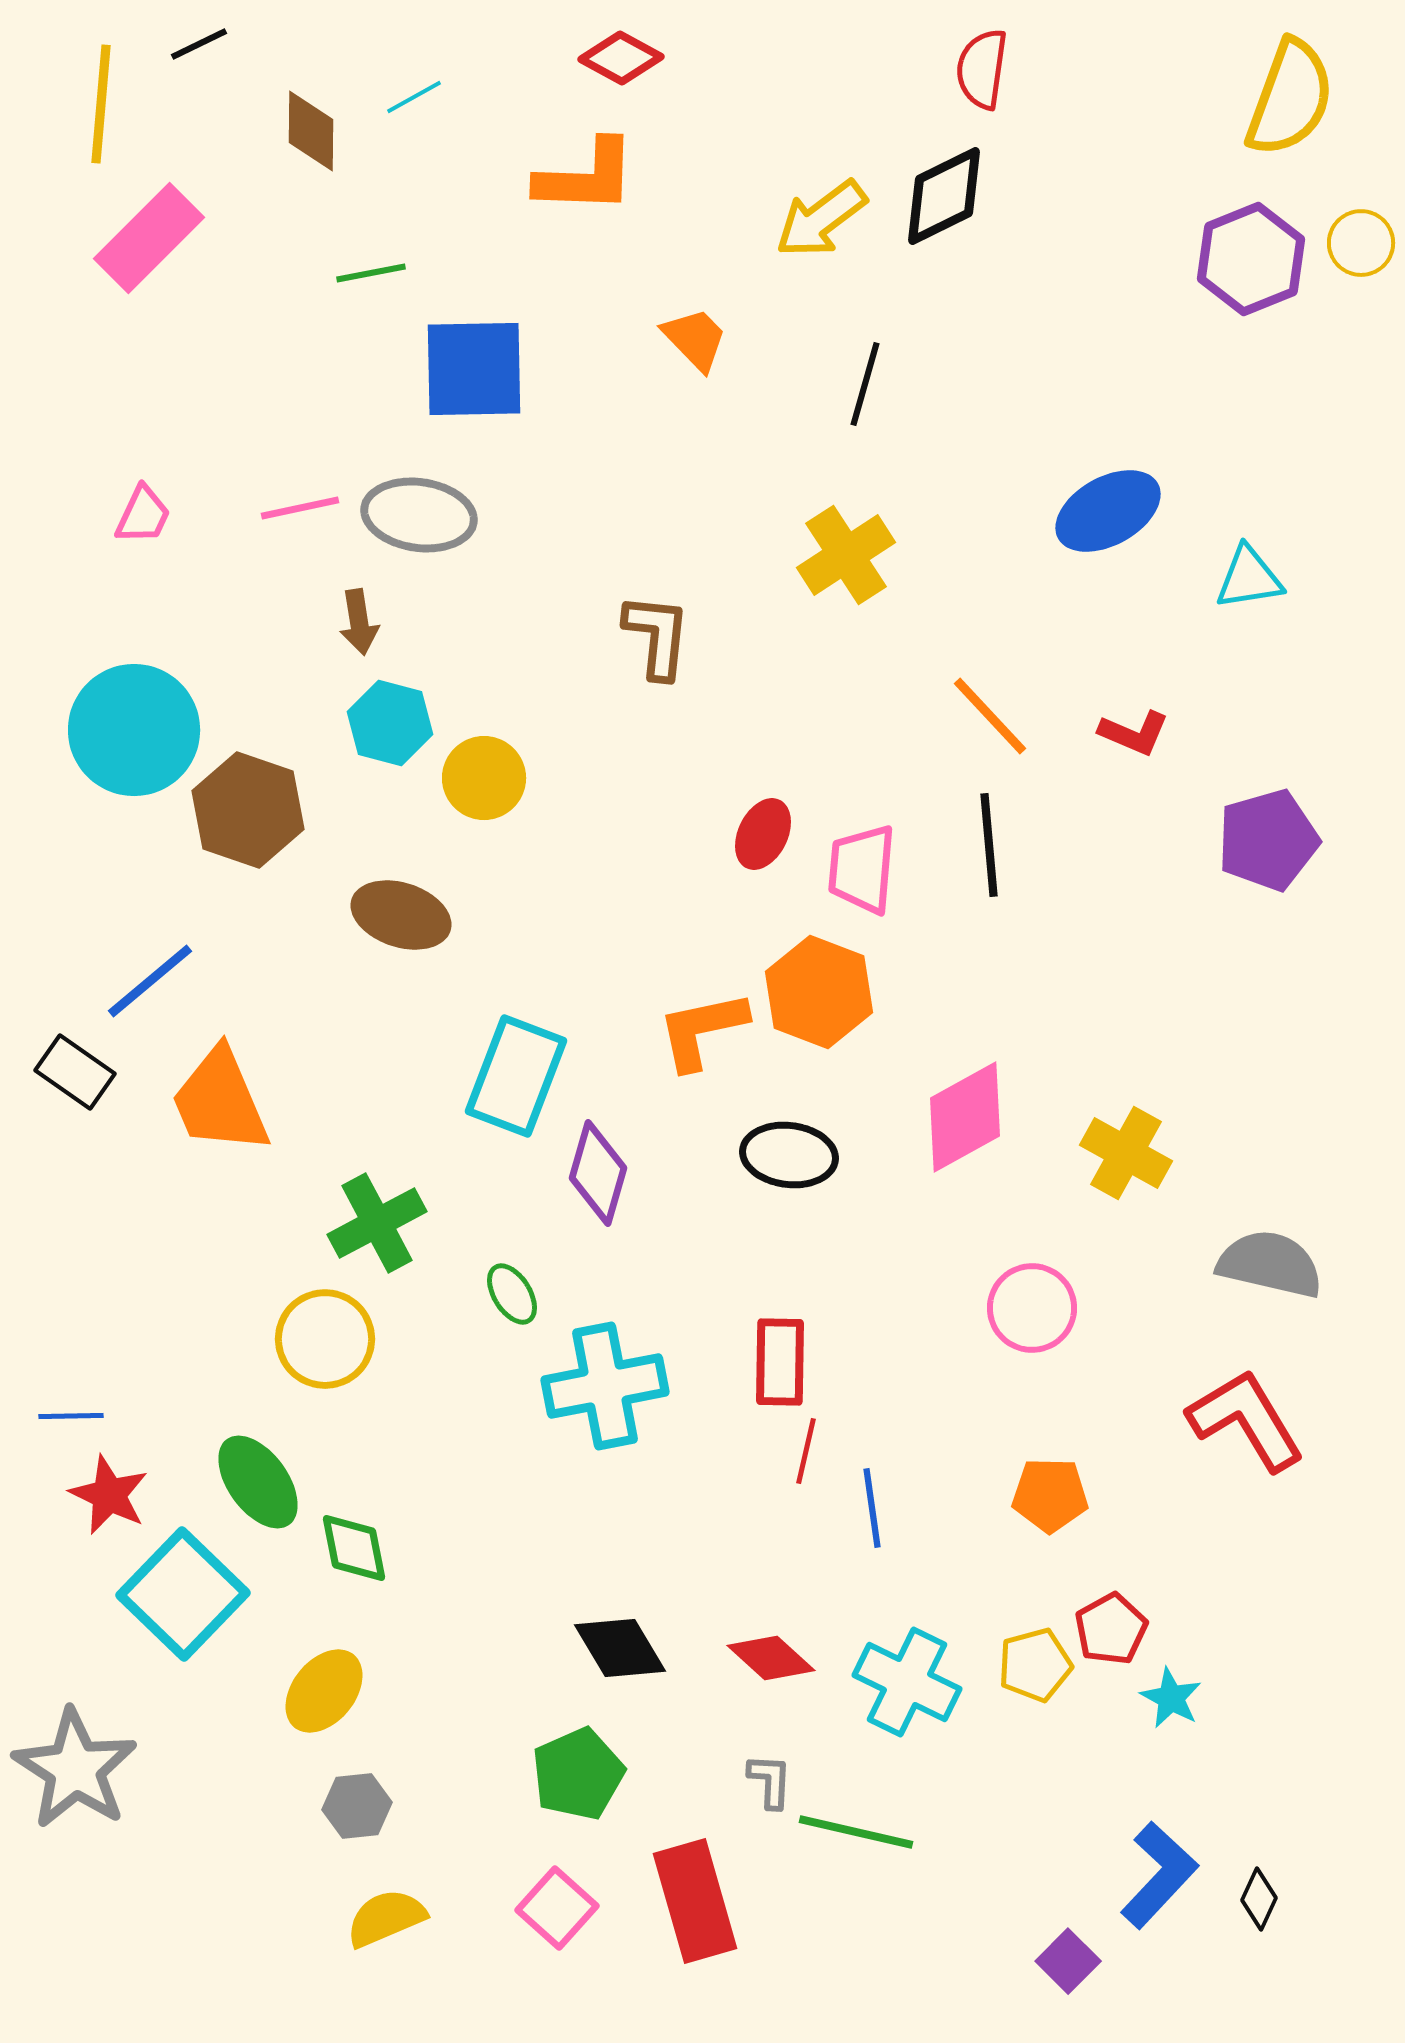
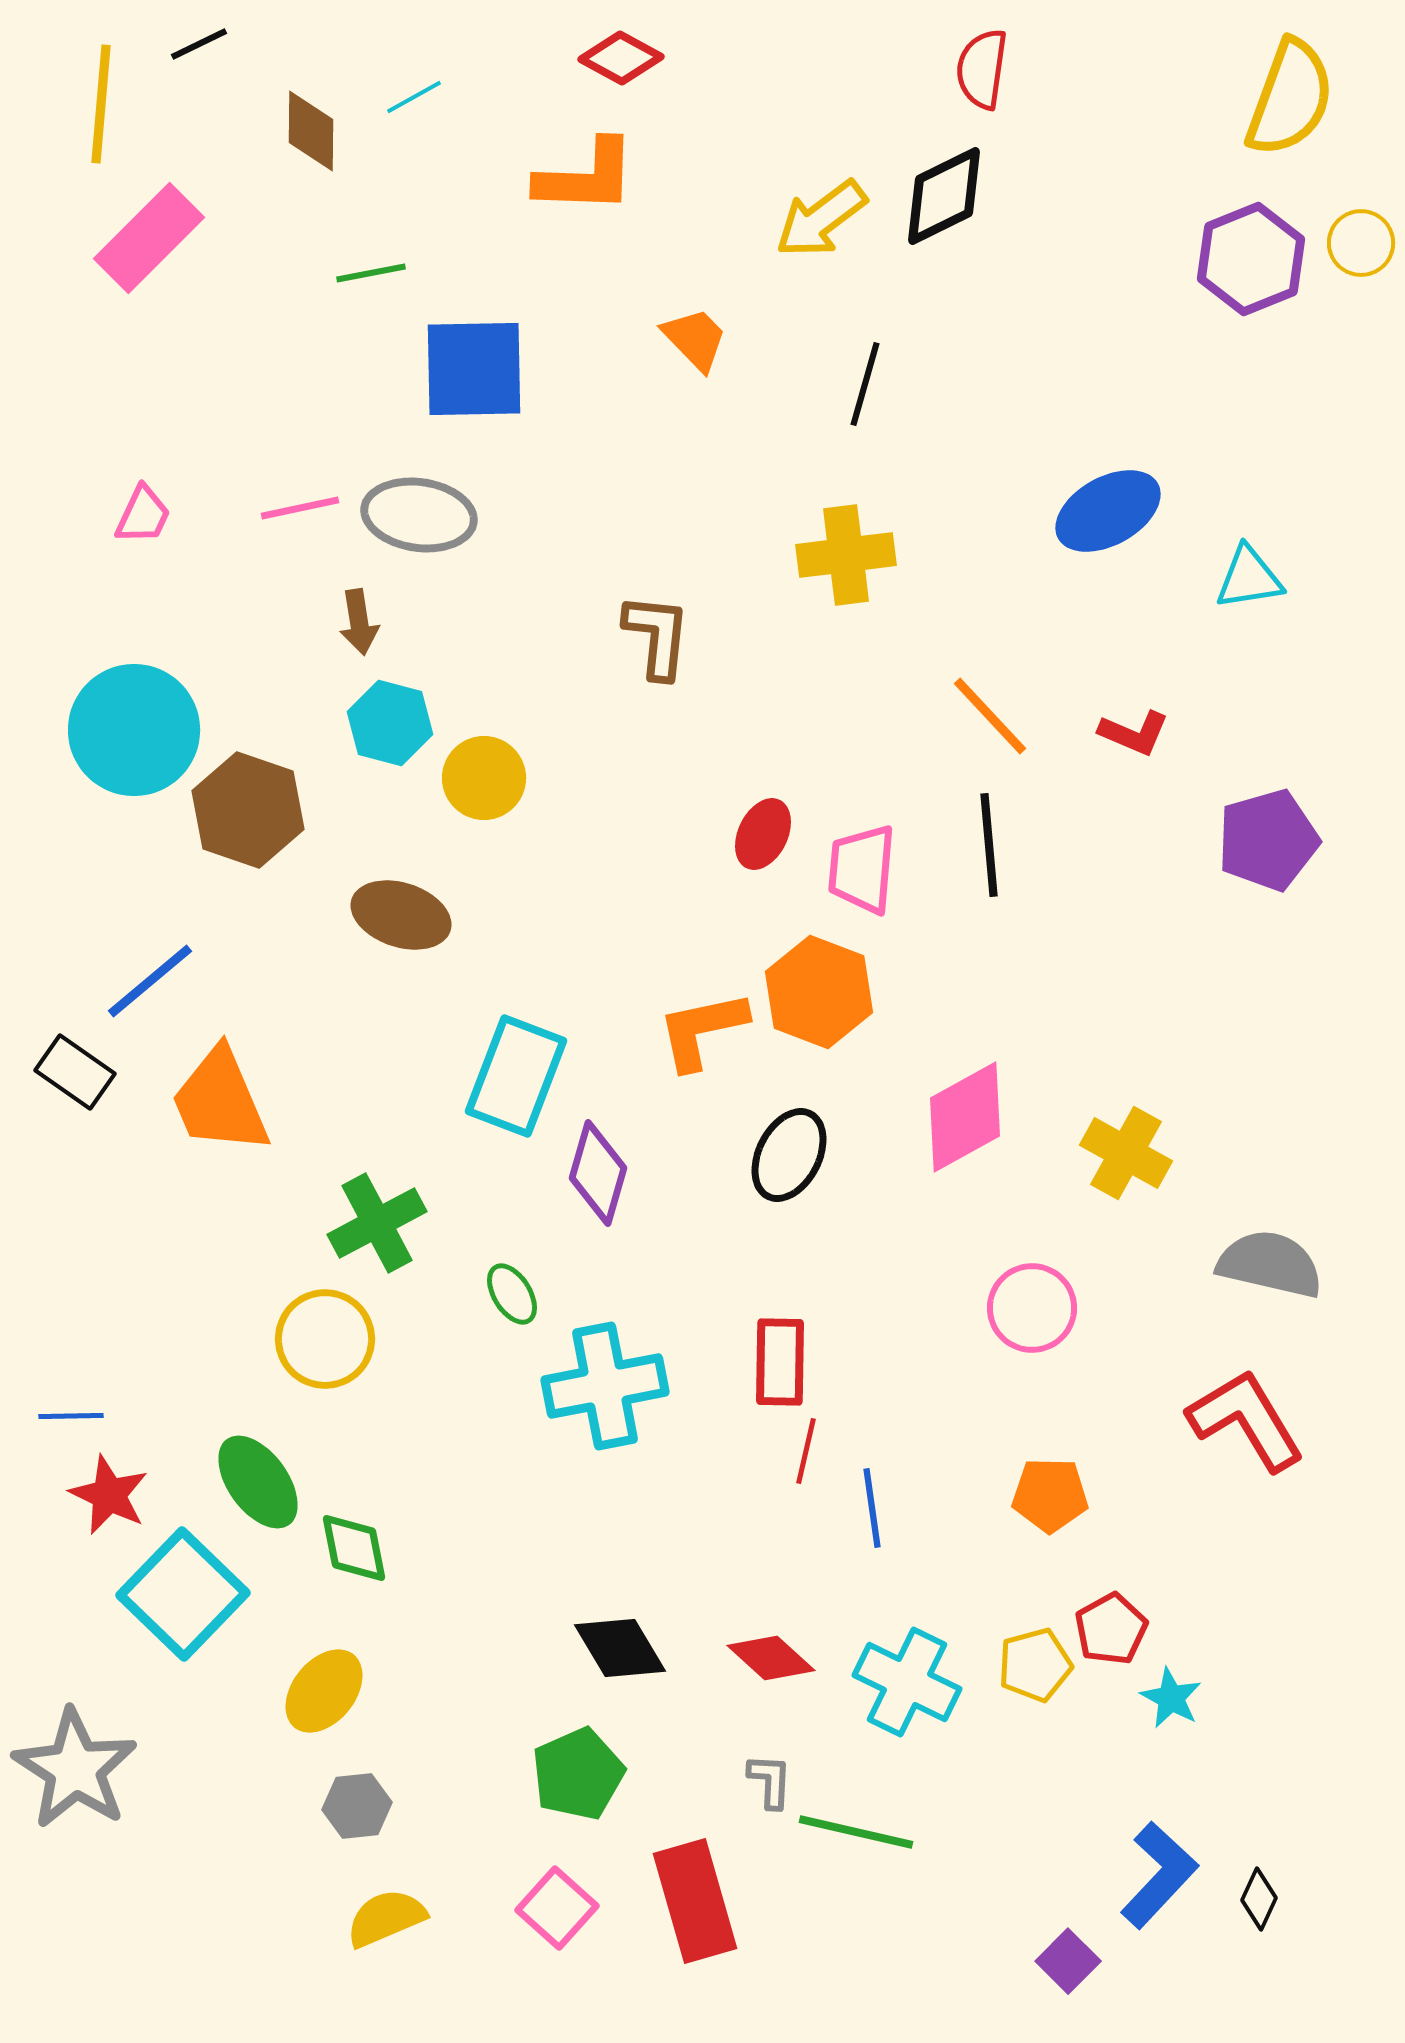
yellow cross at (846, 555): rotated 26 degrees clockwise
black ellipse at (789, 1155): rotated 70 degrees counterclockwise
